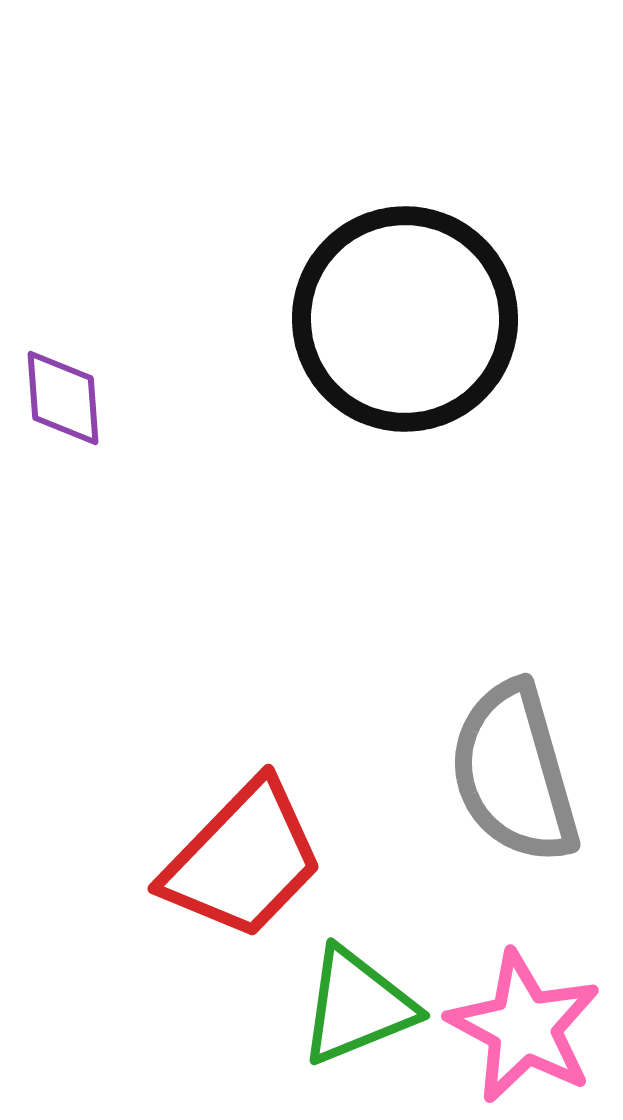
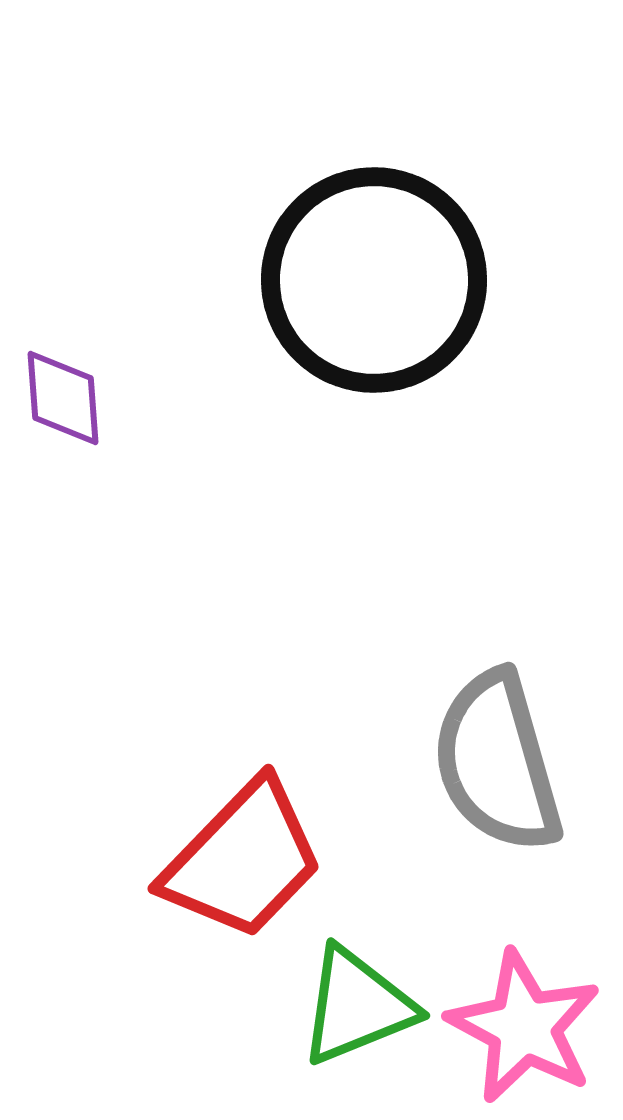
black circle: moved 31 px left, 39 px up
gray semicircle: moved 17 px left, 11 px up
